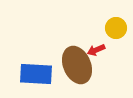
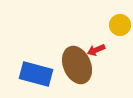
yellow circle: moved 4 px right, 3 px up
blue rectangle: rotated 12 degrees clockwise
